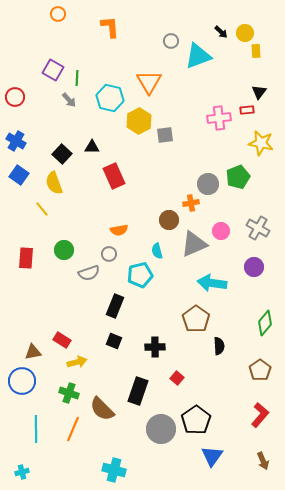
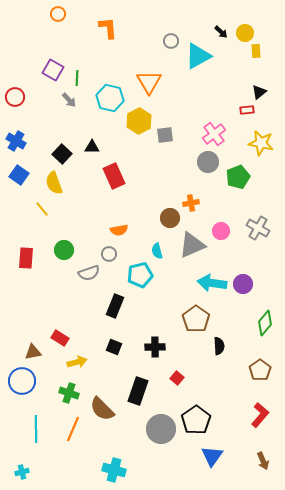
orange L-shape at (110, 27): moved 2 px left, 1 px down
cyan triangle at (198, 56): rotated 8 degrees counterclockwise
black triangle at (259, 92): rotated 14 degrees clockwise
pink cross at (219, 118): moved 5 px left, 16 px down; rotated 30 degrees counterclockwise
gray circle at (208, 184): moved 22 px up
brown circle at (169, 220): moved 1 px right, 2 px up
gray triangle at (194, 244): moved 2 px left, 1 px down
purple circle at (254, 267): moved 11 px left, 17 px down
red rectangle at (62, 340): moved 2 px left, 2 px up
black square at (114, 341): moved 6 px down
